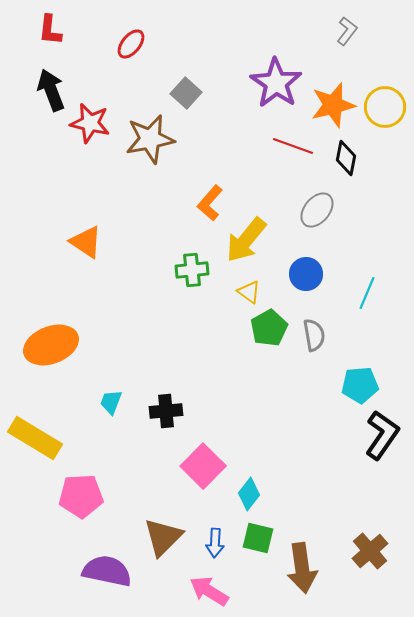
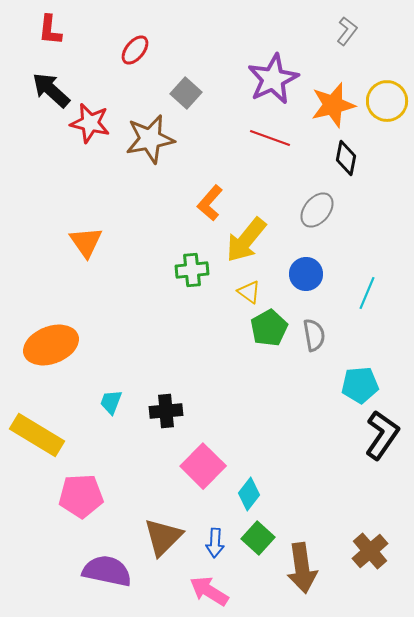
red ellipse: moved 4 px right, 6 px down
purple star: moved 3 px left, 4 px up; rotated 12 degrees clockwise
black arrow: rotated 27 degrees counterclockwise
yellow circle: moved 2 px right, 6 px up
red line: moved 23 px left, 8 px up
orange triangle: rotated 21 degrees clockwise
yellow rectangle: moved 2 px right, 3 px up
green square: rotated 28 degrees clockwise
